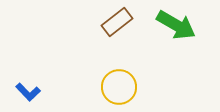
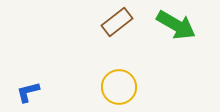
blue L-shape: rotated 120 degrees clockwise
